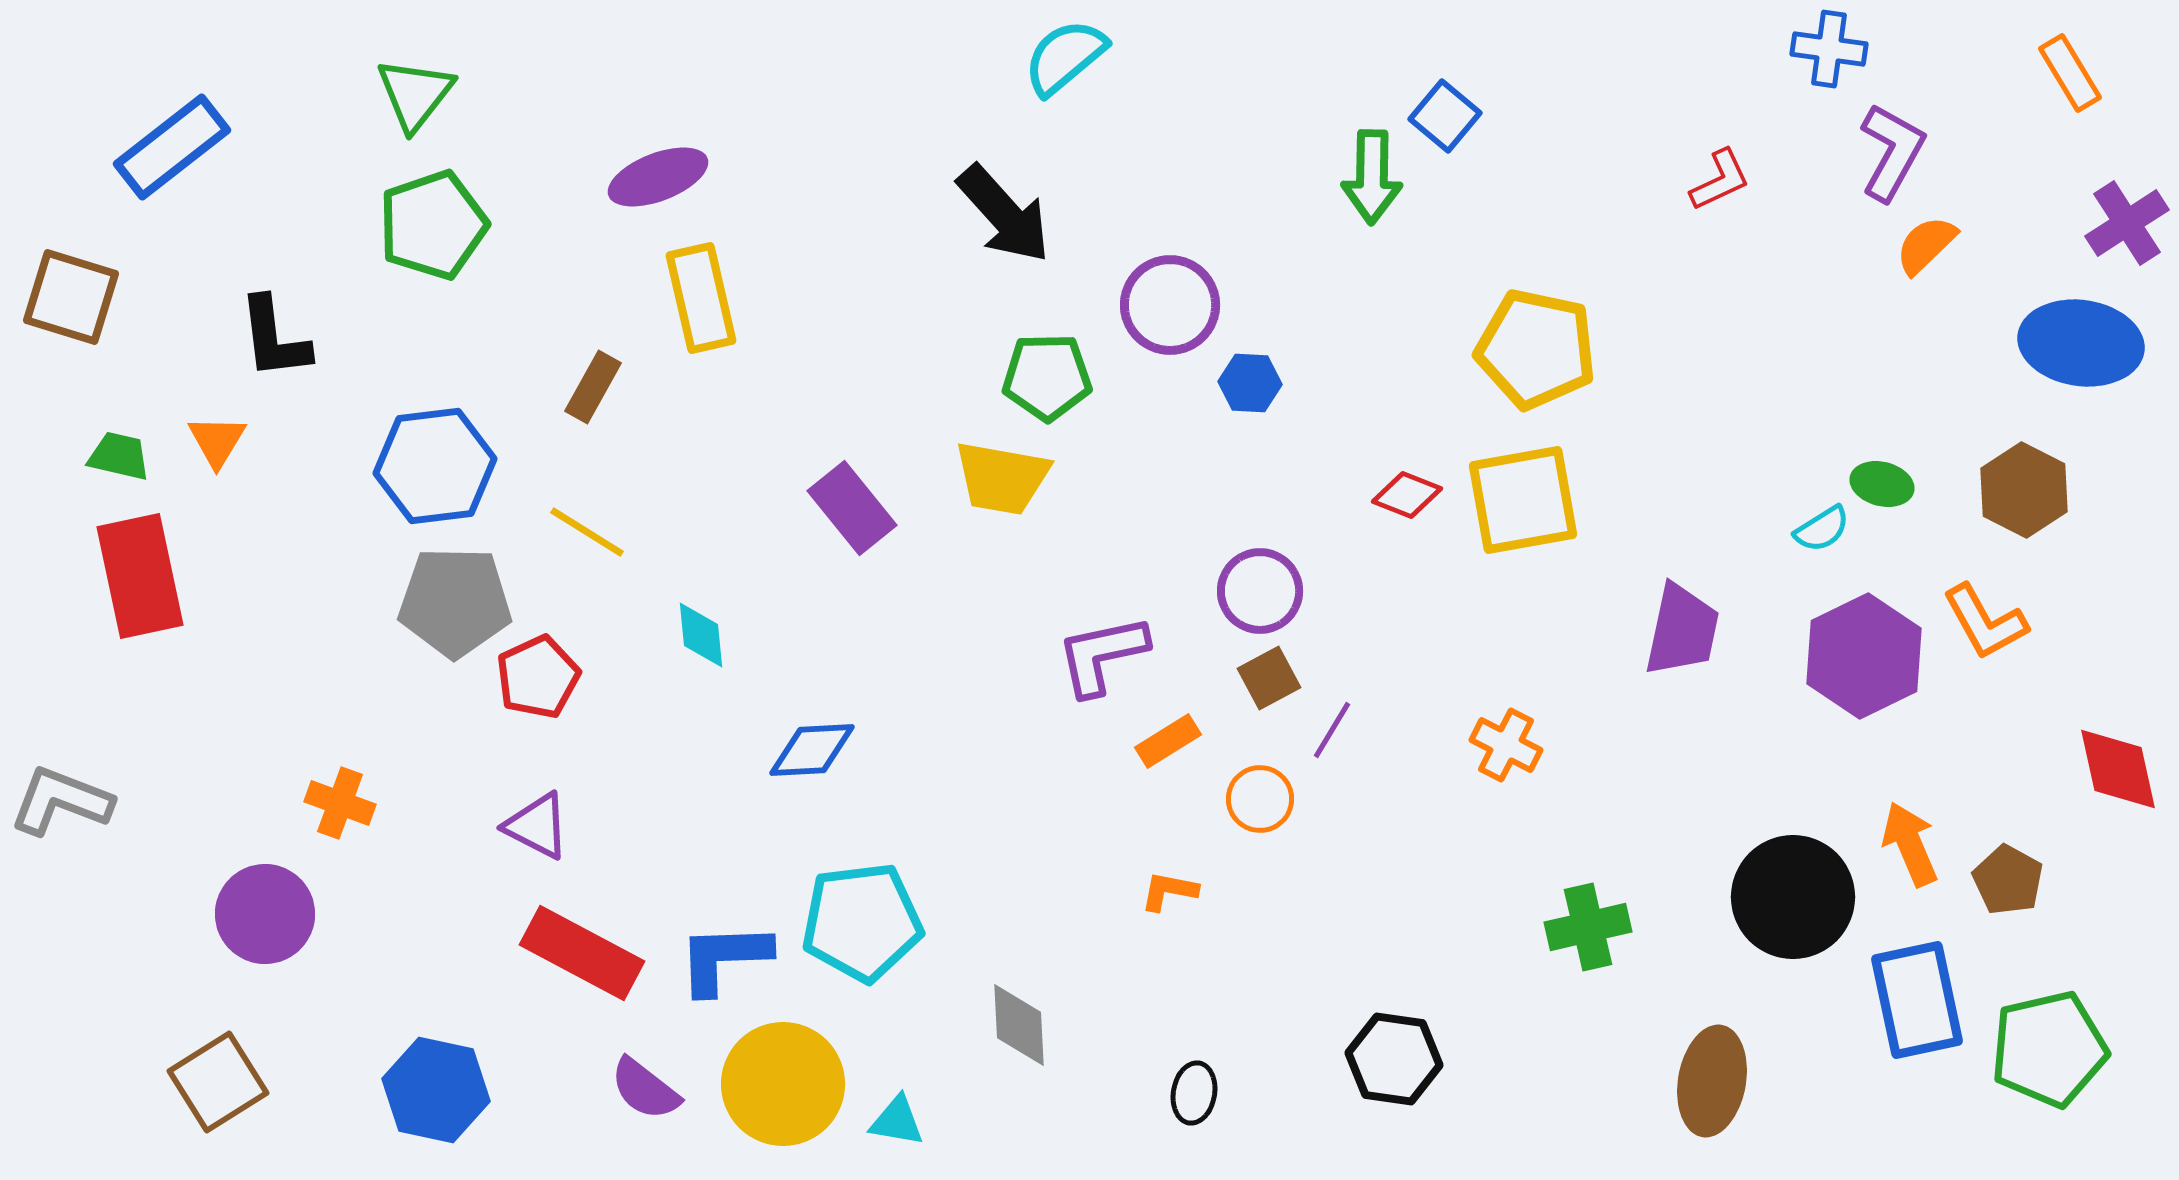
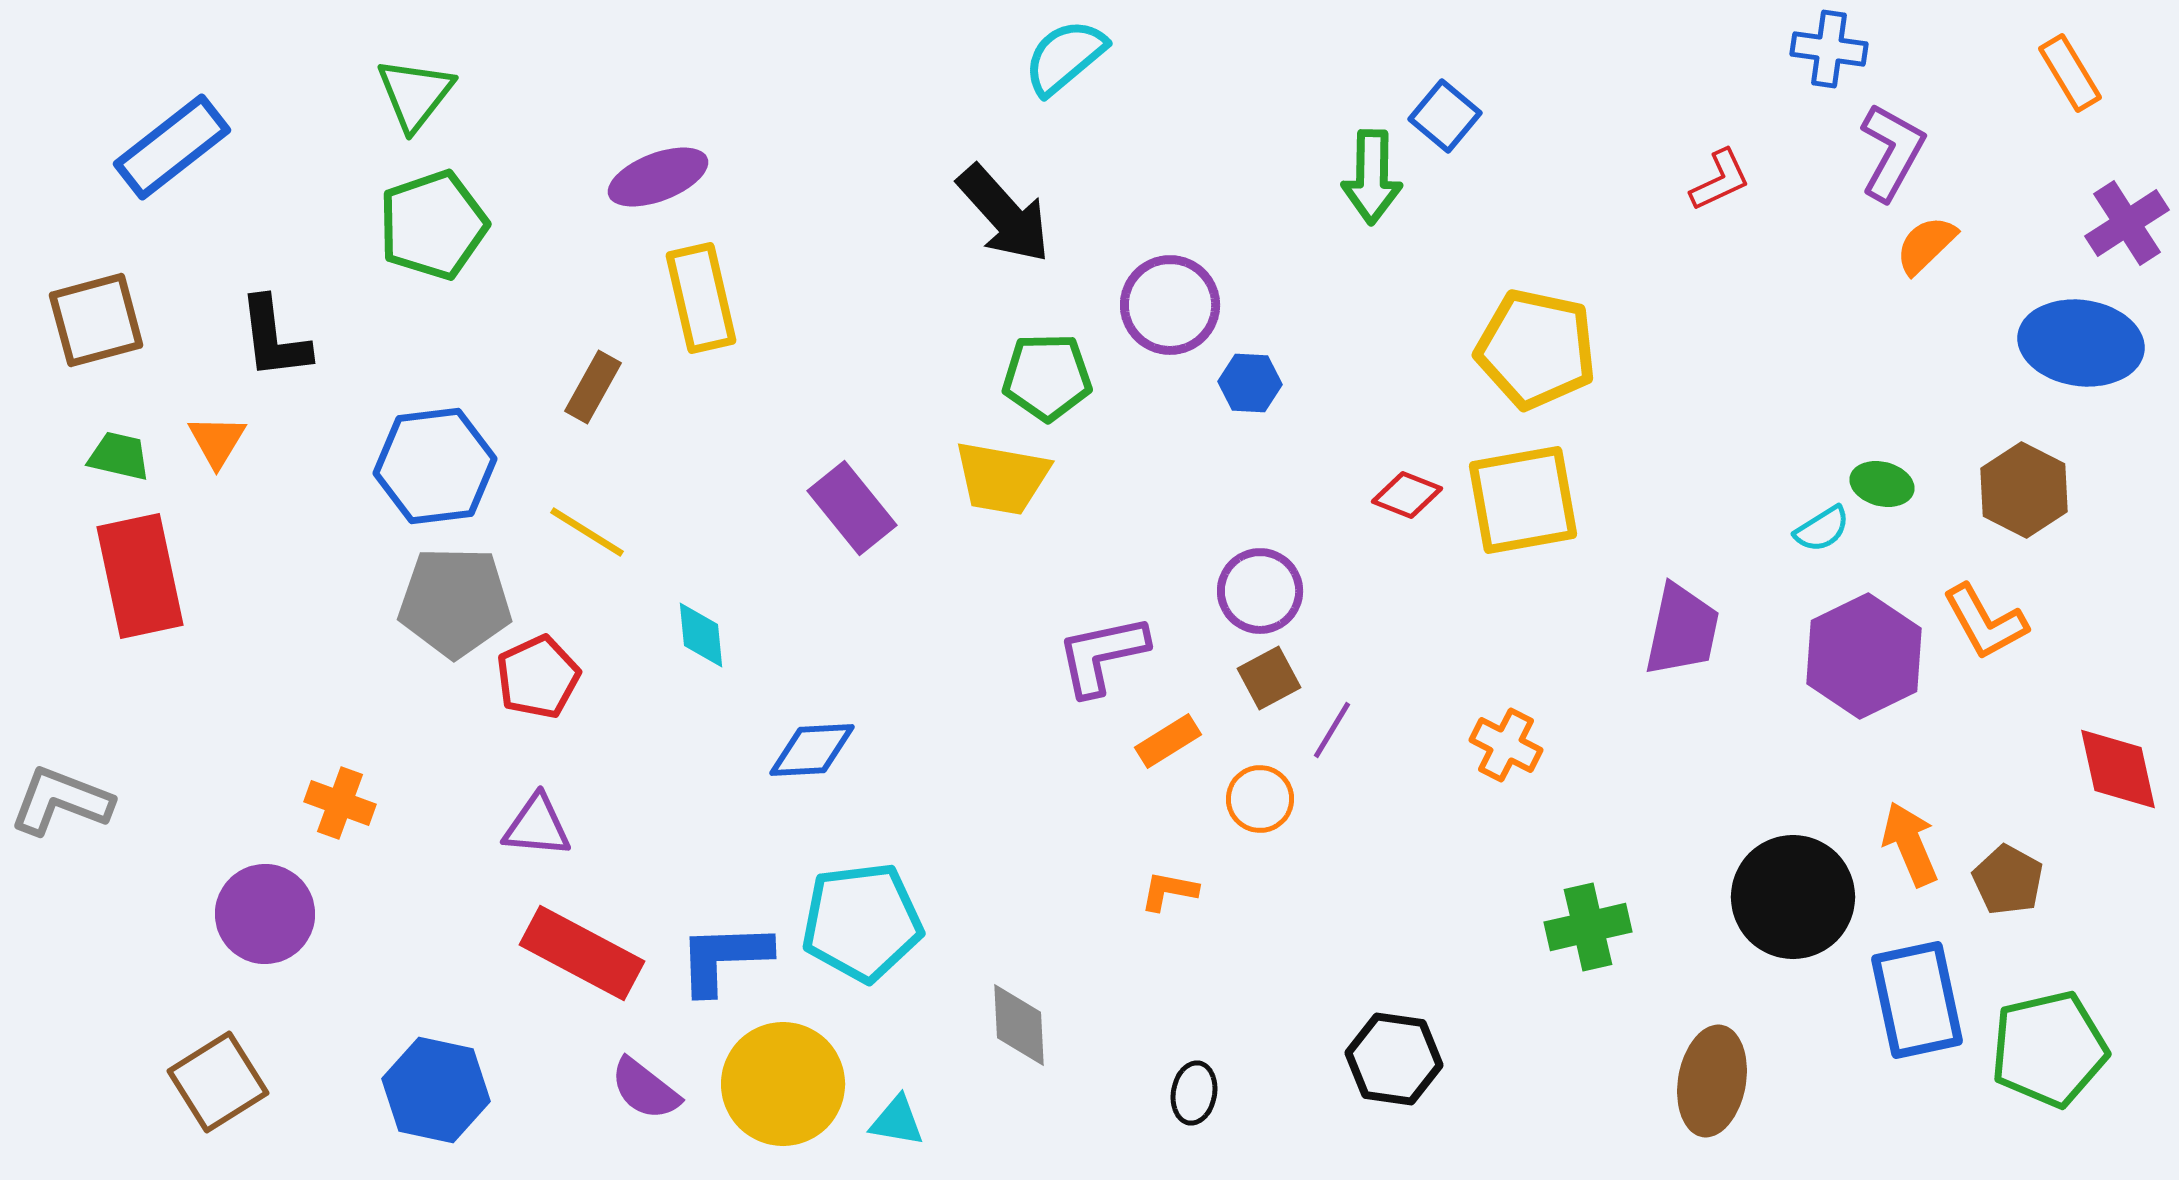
brown square at (71, 297): moved 25 px right, 23 px down; rotated 32 degrees counterclockwise
purple triangle at (537, 826): rotated 22 degrees counterclockwise
